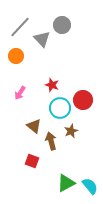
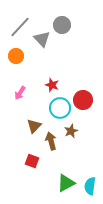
brown triangle: rotated 35 degrees clockwise
cyan semicircle: rotated 132 degrees counterclockwise
